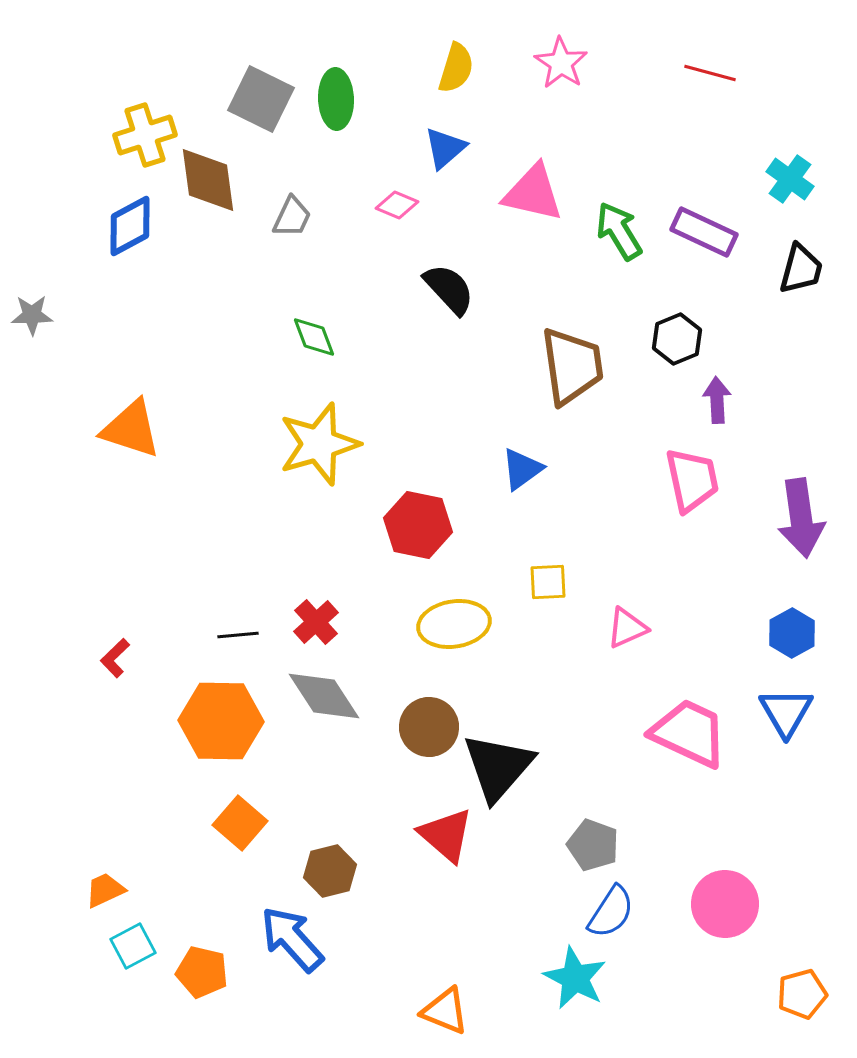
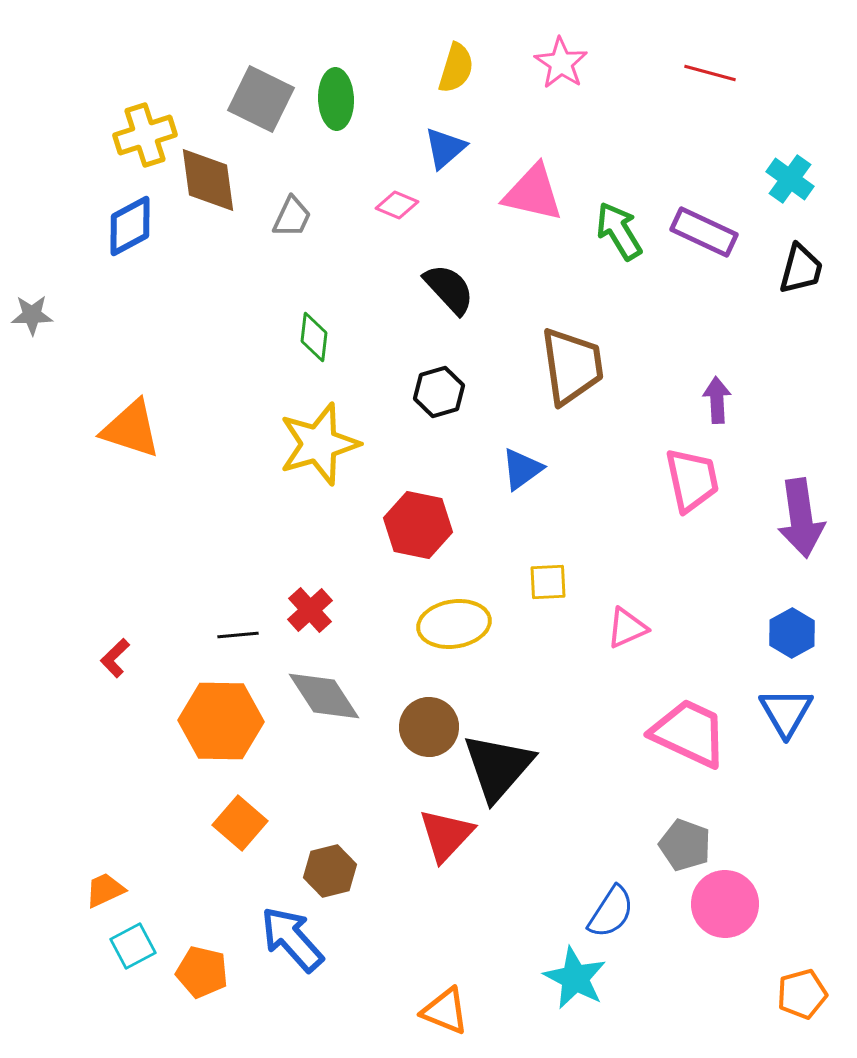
green diamond at (314, 337): rotated 27 degrees clockwise
black hexagon at (677, 339): moved 238 px left, 53 px down; rotated 6 degrees clockwise
red cross at (316, 622): moved 6 px left, 12 px up
red triangle at (446, 835): rotated 32 degrees clockwise
gray pentagon at (593, 845): moved 92 px right
